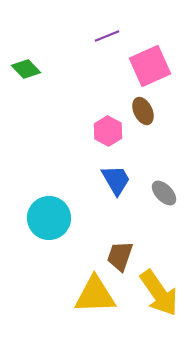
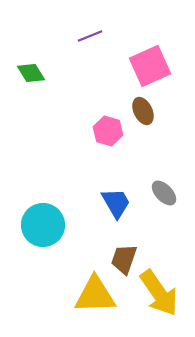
purple line: moved 17 px left
green diamond: moved 5 px right, 4 px down; rotated 12 degrees clockwise
pink hexagon: rotated 12 degrees counterclockwise
blue trapezoid: moved 23 px down
cyan circle: moved 6 px left, 7 px down
brown trapezoid: moved 4 px right, 3 px down
